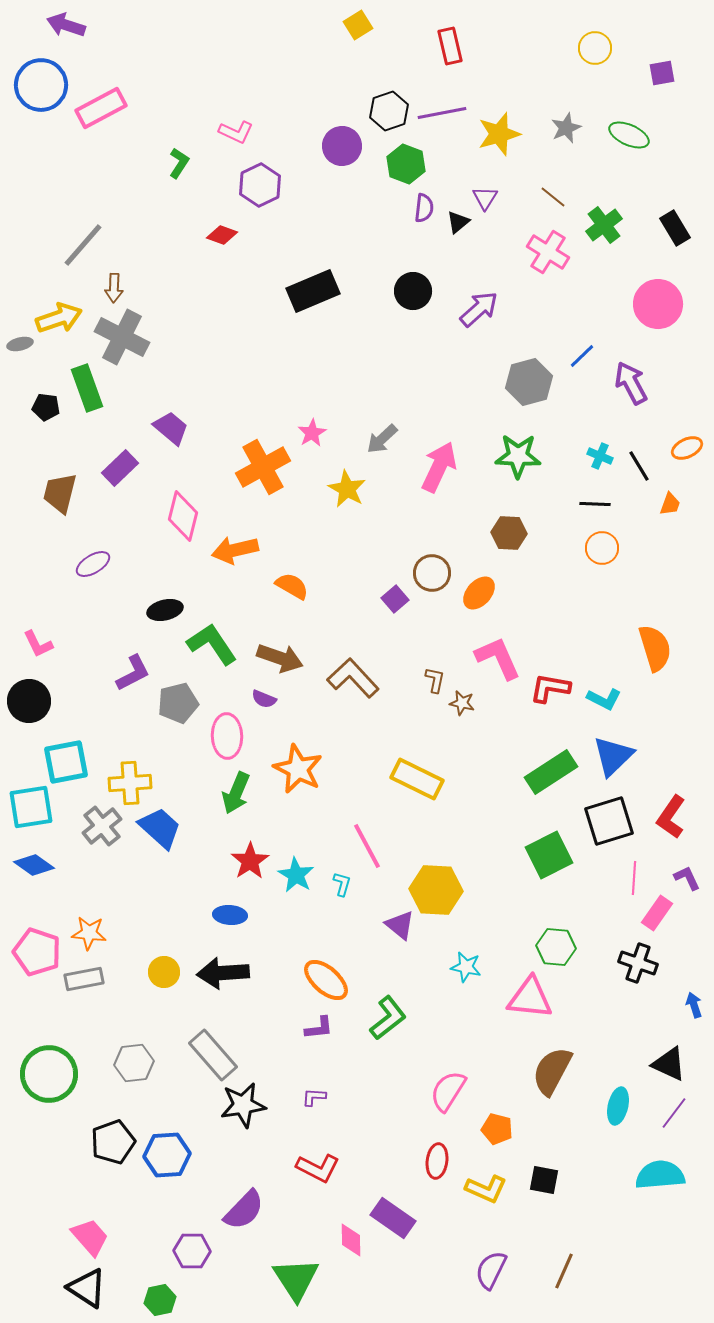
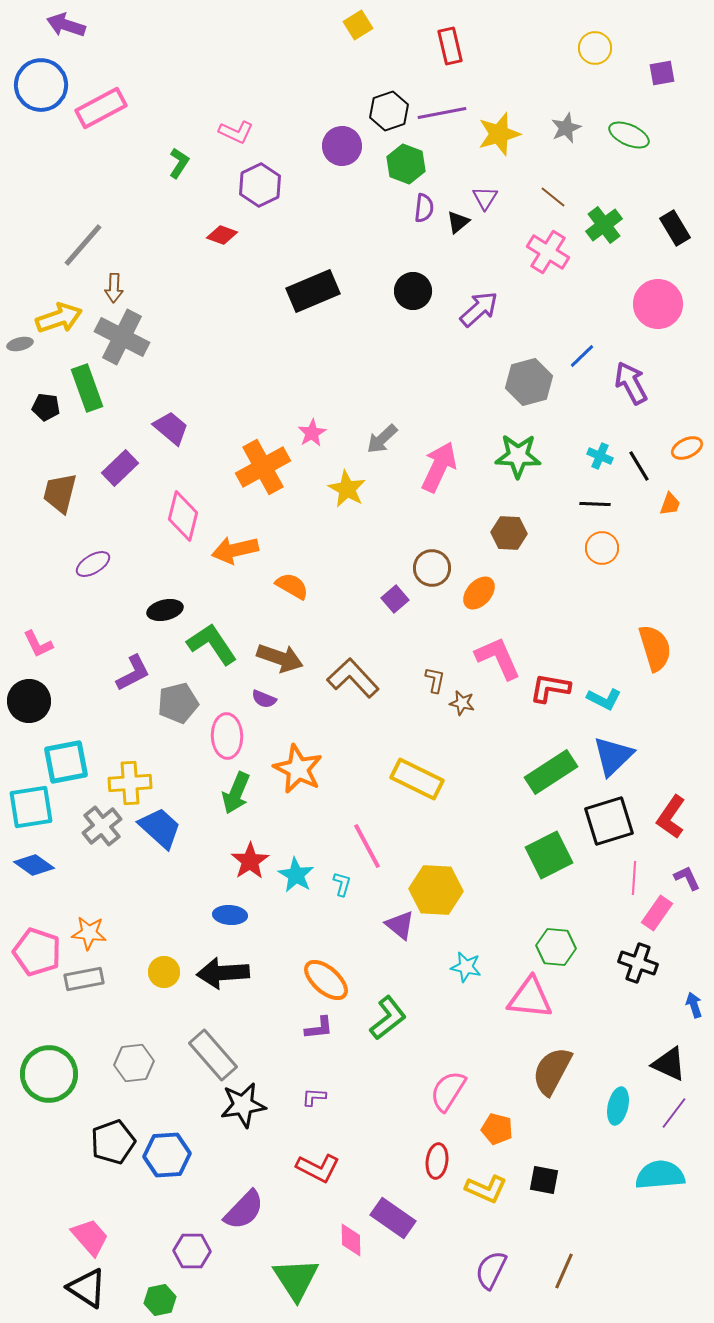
brown circle at (432, 573): moved 5 px up
